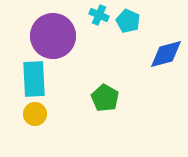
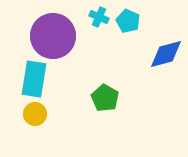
cyan cross: moved 2 px down
cyan rectangle: rotated 12 degrees clockwise
